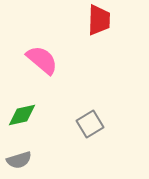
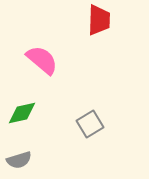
green diamond: moved 2 px up
